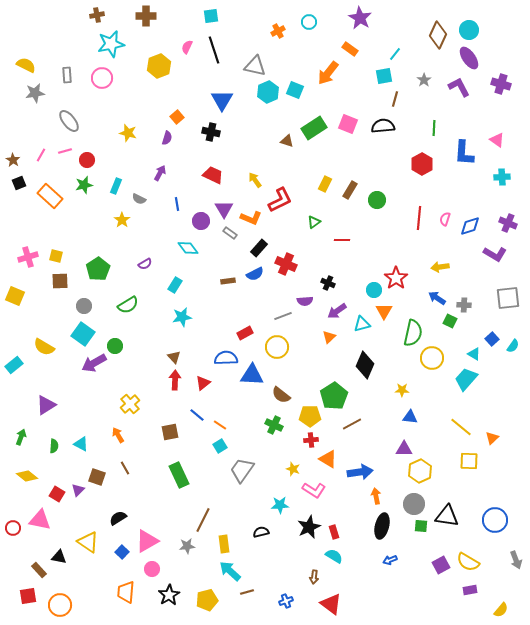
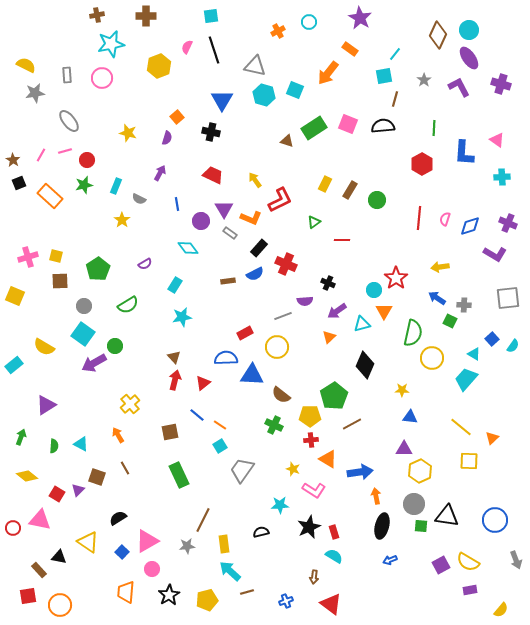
cyan hexagon at (268, 92): moved 4 px left, 3 px down; rotated 20 degrees counterclockwise
red arrow at (175, 380): rotated 12 degrees clockwise
